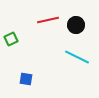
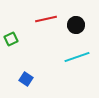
red line: moved 2 px left, 1 px up
cyan line: rotated 45 degrees counterclockwise
blue square: rotated 24 degrees clockwise
